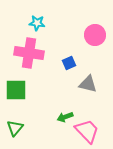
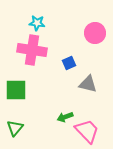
pink circle: moved 2 px up
pink cross: moved 3 px right, 3 px up
